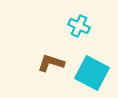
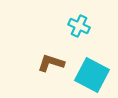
cyan square: moved 2 px down
